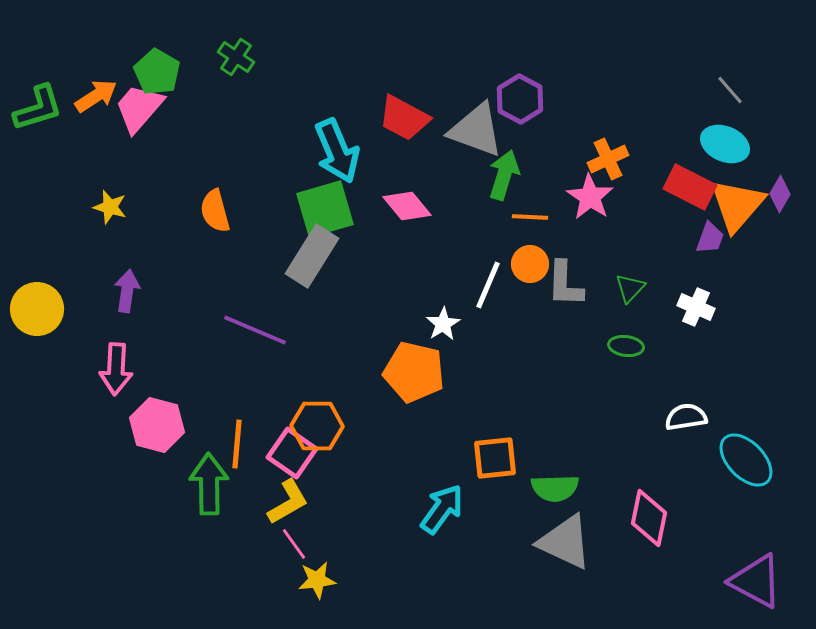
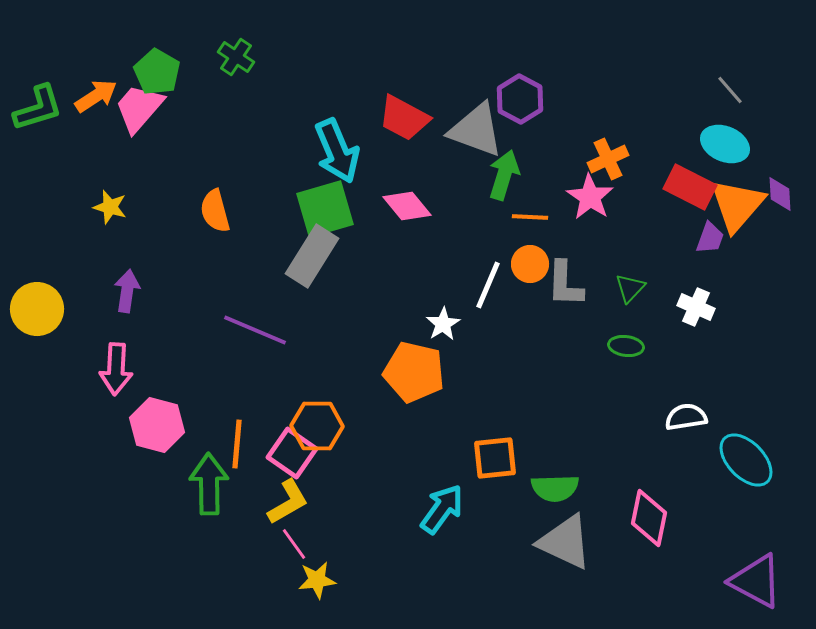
purple diamond at (780, 194): rotated 33 degrees counterclockwise
